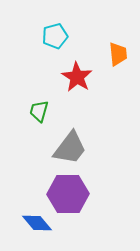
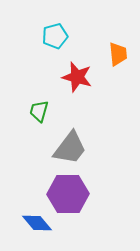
red star: rotated 16 degrees counterclockwise
